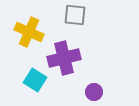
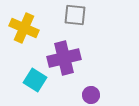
yellow cross: moved 5 px left, 4 px up
purple circle: moved 3 px left, 3 px down
